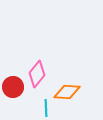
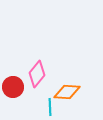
cyan line: moved 4 px right, 1 px up
